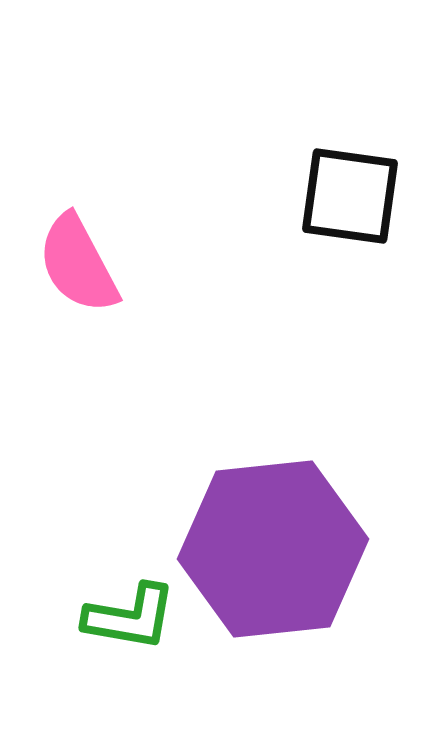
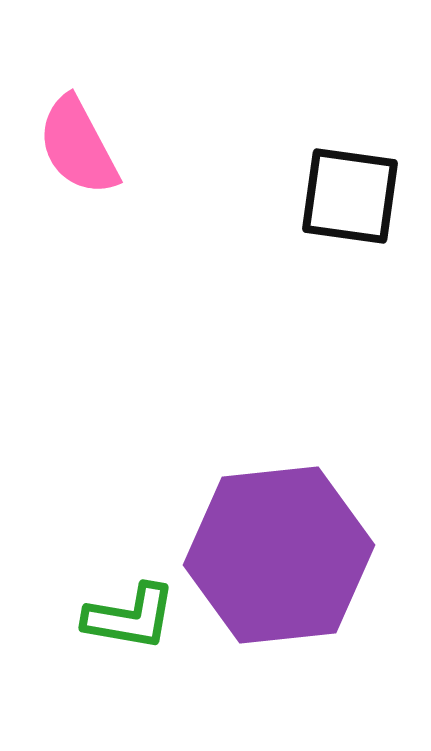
pink semicircle: moved 118 px up
purple hexagon: moved 6 px right, 6 px down
